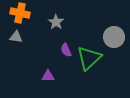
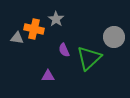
orange cross: moved 14 px right, 16 px down
gray star: moved 3 px up
gray triangle: moved 1 px right, 1 px down
purple semicircle: moved 2 px left
